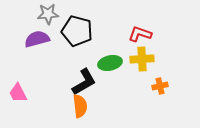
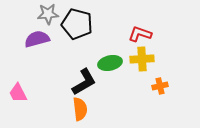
black pentagon: moved 7 px up
orange semicircle: moved 3 px down
